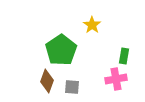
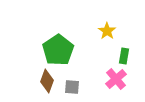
yellow star: moved 15 px right, 6 px down
green pentagon: moved 3 px left
pink cross: rotated 30 degrees counterclockwise
